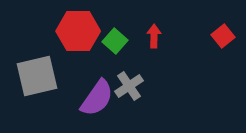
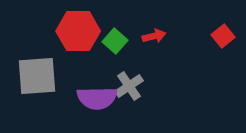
red arrow: rotated 75 degrees clockwise
gray square: rotated 9 degrees clockwise
purple semicircle: rotated 54 degrees clockwise
